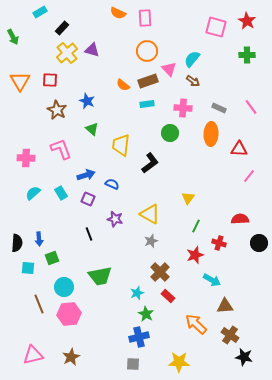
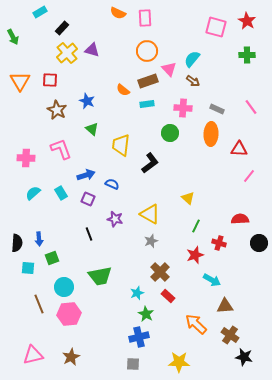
orange semicircle at (123, 85): moved 5 px down
gray rectangle at (219, 108): moved 2 px left, 1 px down
yellow triangle at (188, 198): rotated 24 degrees counterclockwise
